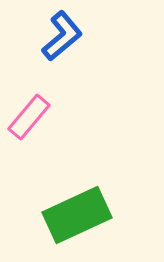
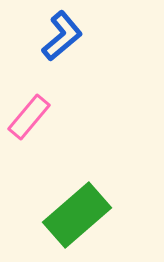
green rectangle: rotated 16 degrees counterclockwise
